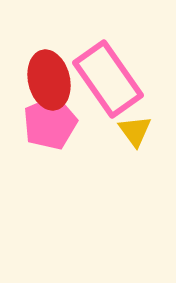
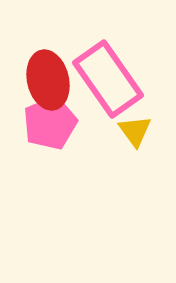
red ellipse: moved 1 px left
